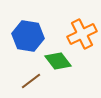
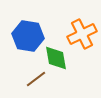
green diamond: moved 2 px left, 3 px up; rotated 28 degrees clockwise
brown line: moved 5 px right, 2 px up
